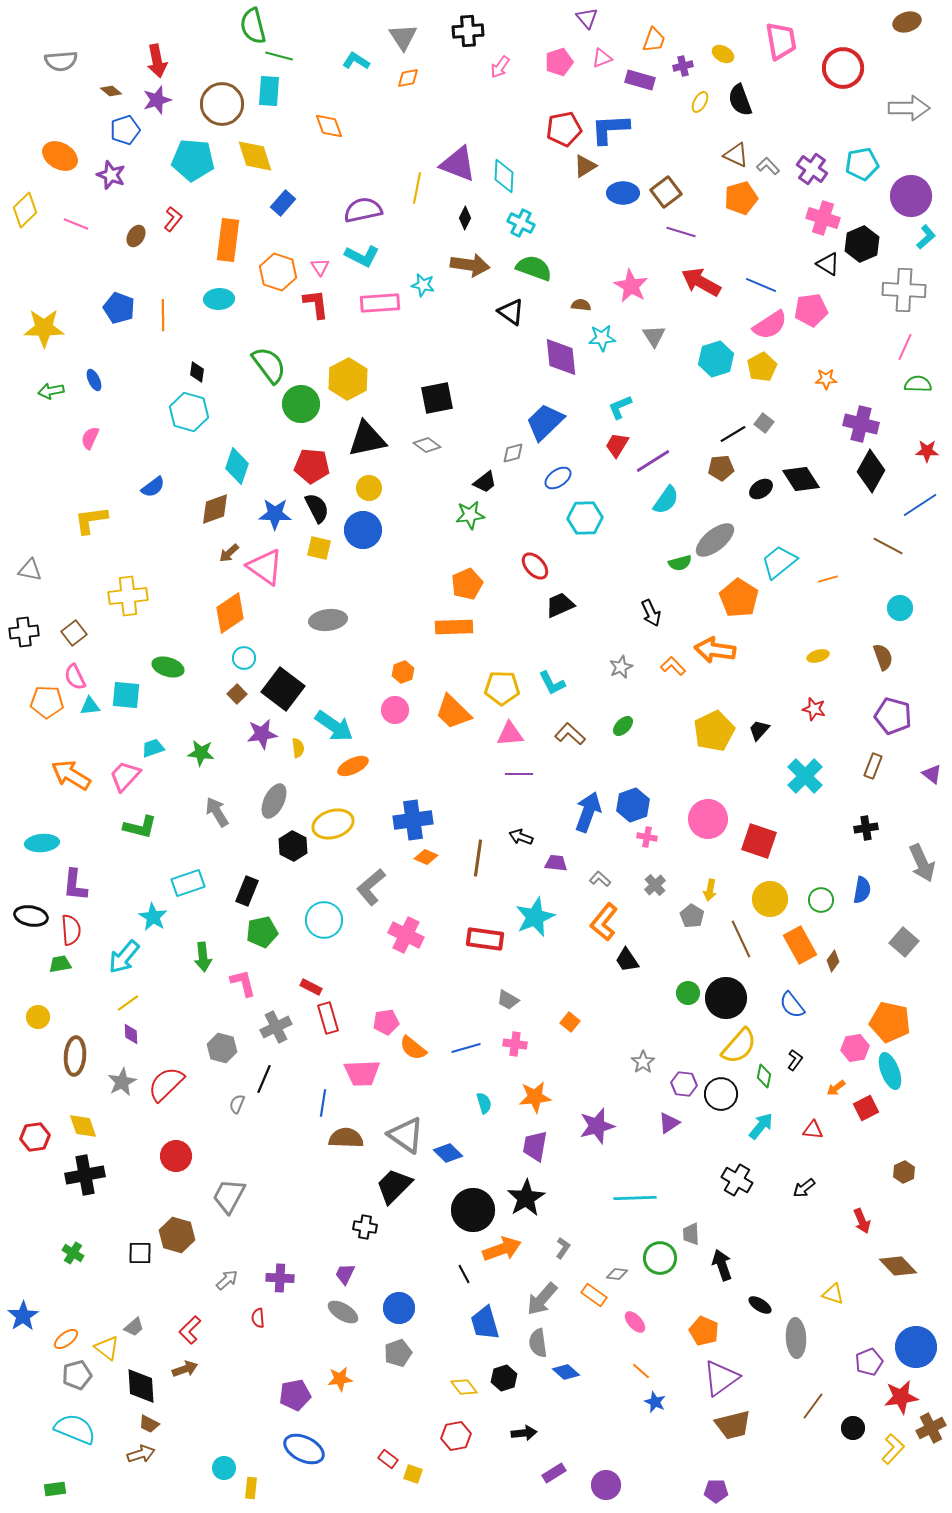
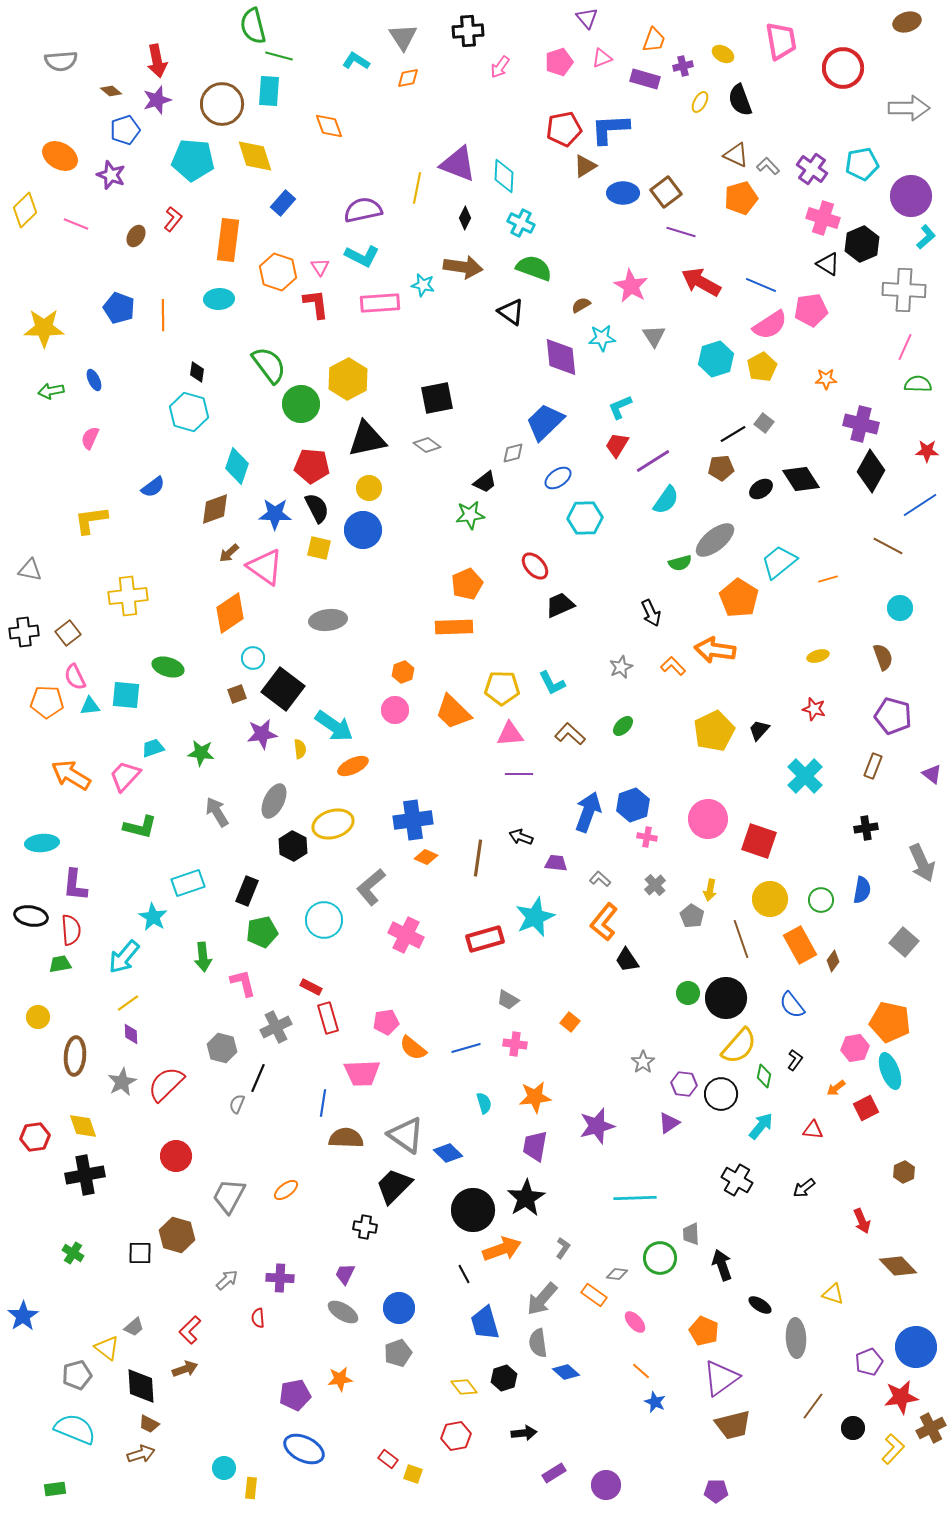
purple rectangle at (640, 80): moved 5 px right, 1 px up
brown arrow at (470, 265): moved 7 px left, 2 px down
brown semicircle at (581, 305): rotated 36 degrees counterclockwise
brown square at (74, 633): moved 6 px left
cyan circle at (244, 658): moved 9 px right
brown square at (237, 694): rotated 24 degrees clockwise
yellow semicircle at (298, 748): moved 2 px right, 1 px down
red rectangle at (485, 939): rotated 24 degrees counterclockwise
brown line at (741, 939): rotated 6 degrees clockwise
black line at (264, 1079): moved 6 px left, 1 px up
orange ellipse at (66, 1339): moved 220 px right, 149 px up
